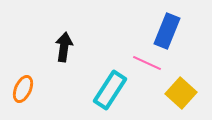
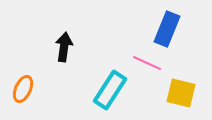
blue rectangle: moved 2 px up
yellow square: rotated 28 degrees counterclockwise
